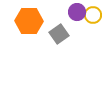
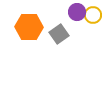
orange hexagon: moved 6 px down
